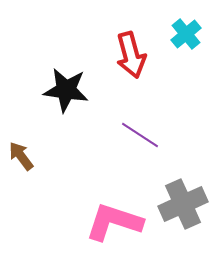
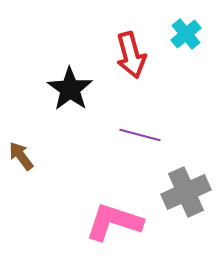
black star: moved 4 px right, 1 px up; rotated 27 degrees clockwise
purple line: rotated 18 degrees counterclockwise
gray cross: moved 3 px right, 12 px up
